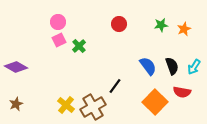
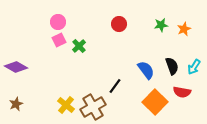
blue semicircle: moved 2 px left, 4 px down
